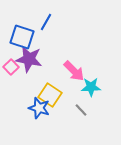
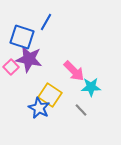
blue star: rotated 10 degrees clockwise
